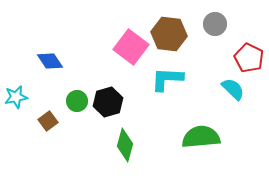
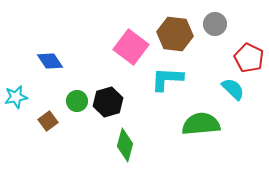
brown hexagon: moved 6 px right
green semicircle: moved 13 px up
